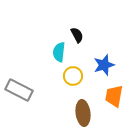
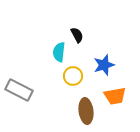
orange trapezoid: moved 1 px right; rotated 110 degrees counterclockwise
brown ellipse: moved 3 px right, 2 px up
